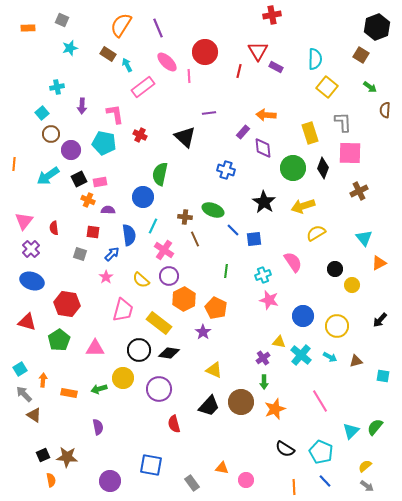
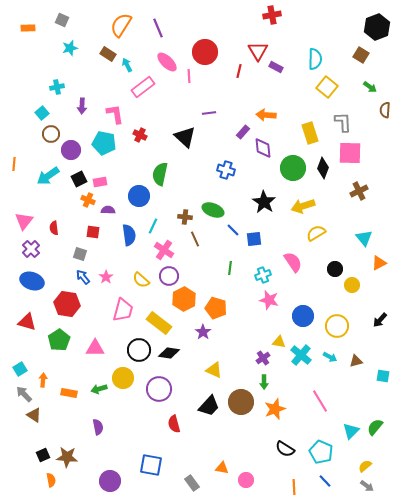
blue circle at (143, 197): moved 4 px left, 1 px up
blue arrow at (112, 254): moved 29 px left, 23 px down; rotated 84 degrees counterclockwise
green line at (226, 271): moved 4 px right, 3 px up
orange pentagon at (216, 308): rotated 10 degrees counterclockwise
